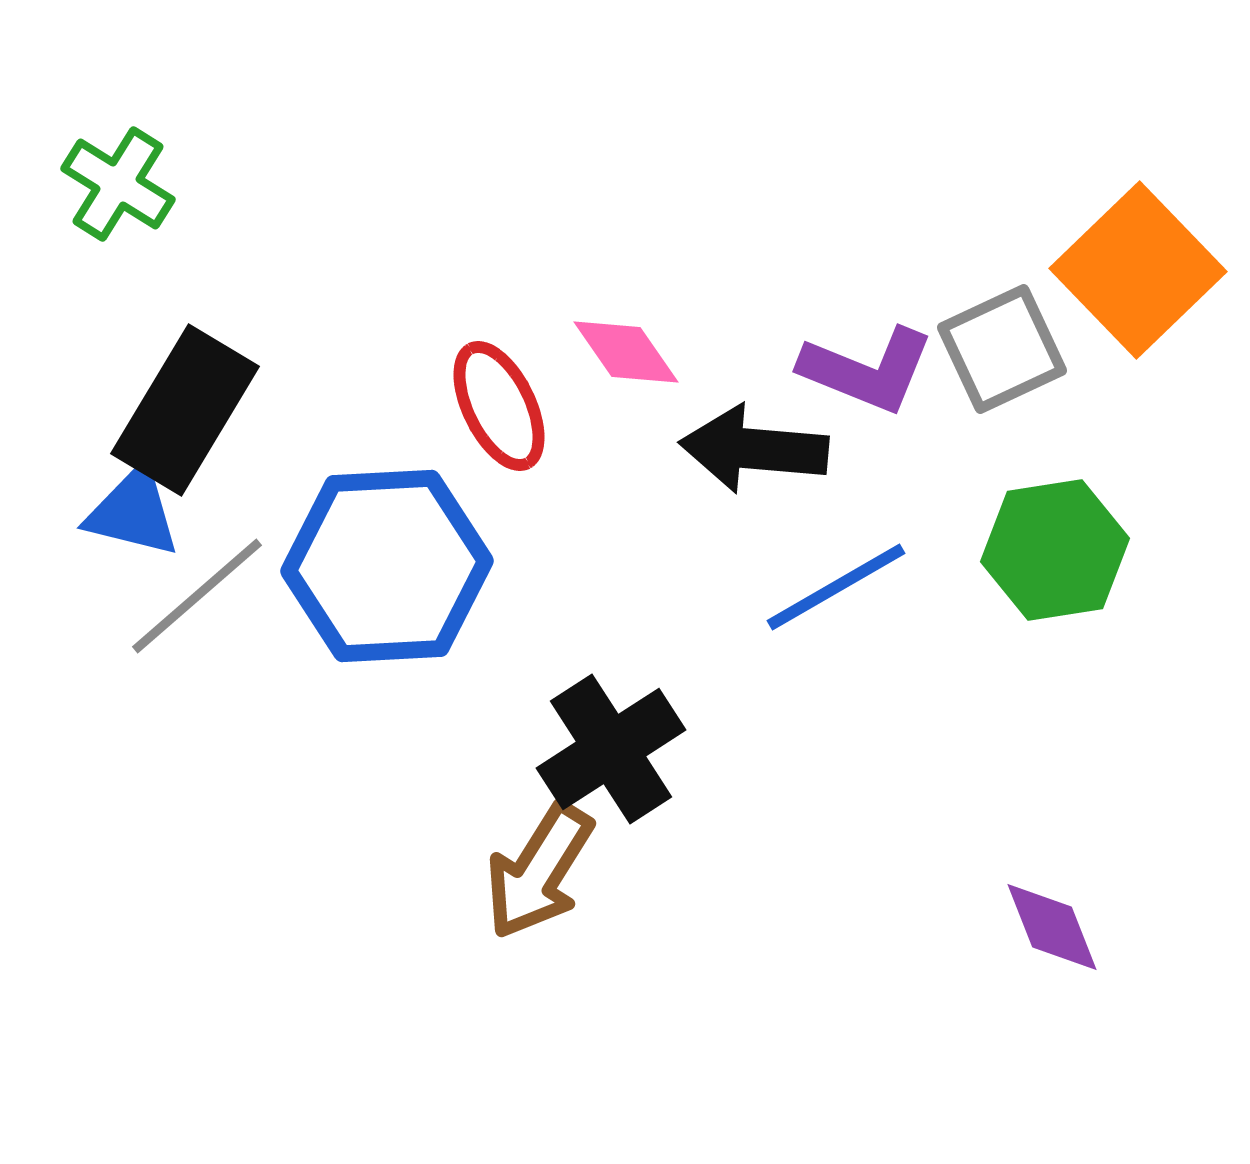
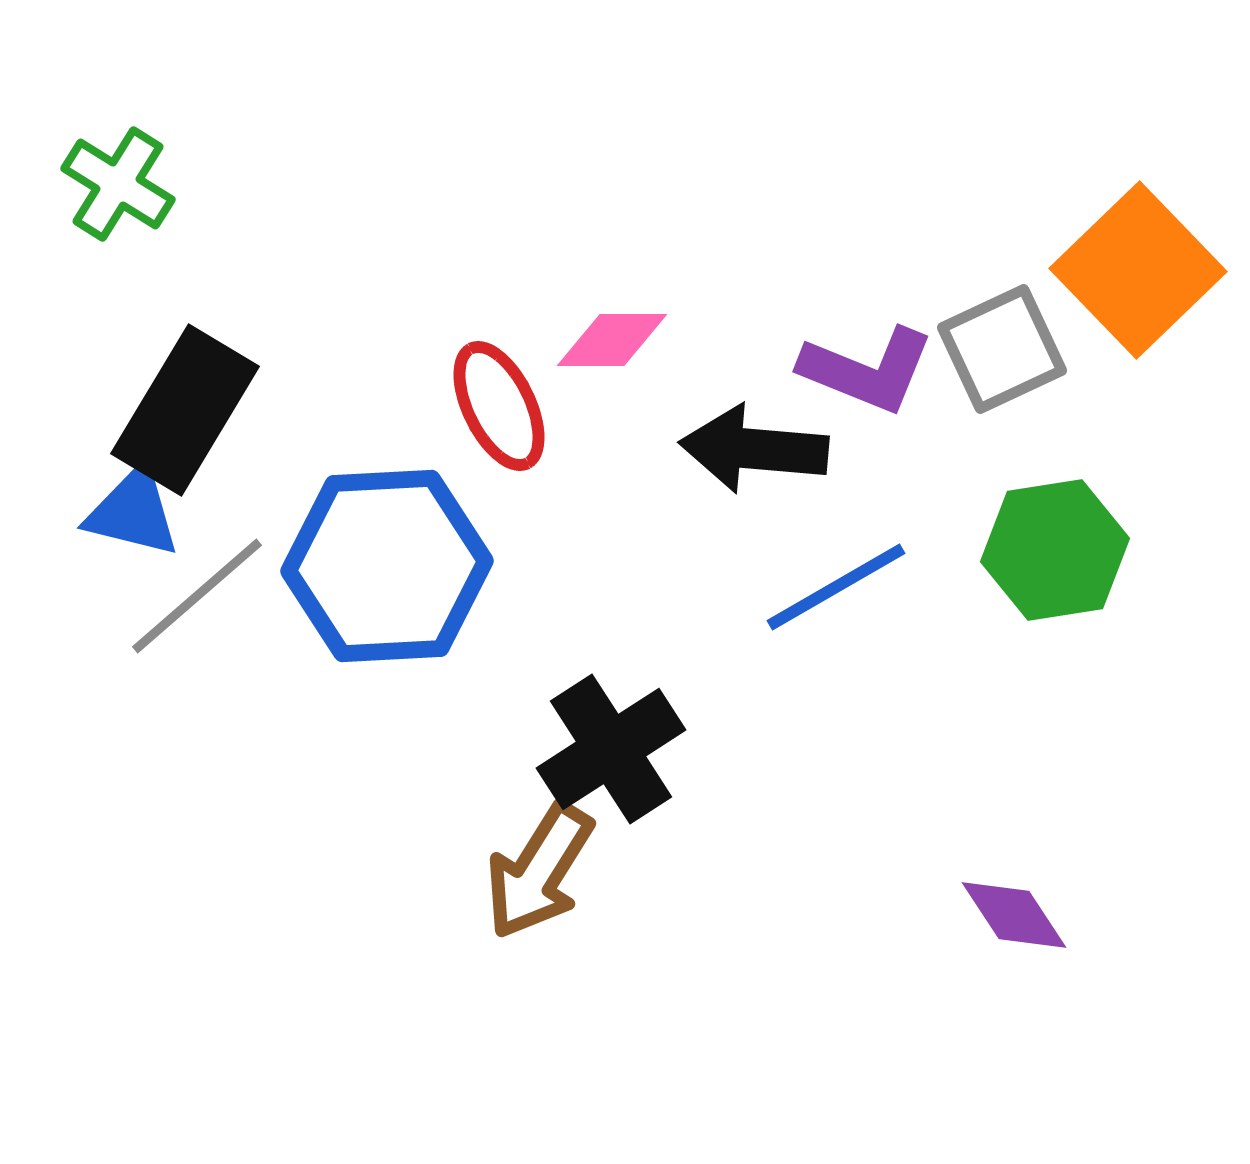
pink diamond: moved 14 px left, 12 px up; rotated 55 degrees counterclockwise
purple diamond: moved 38 px left, 12 px up; rotated 12 degrees counterclockwise
